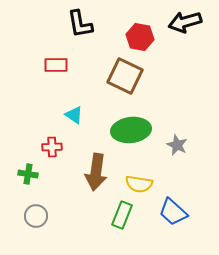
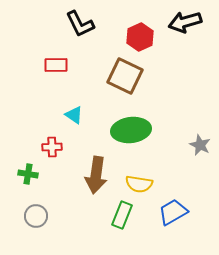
black L-shape: rotated 16 degrees counterclockwise
red hexagon: rotated 24 degrees clockwise
gray star: moved 23 px right
brown arrow: moved 3 px down
blue trapezoid: rotated 108 degrees clockwise
